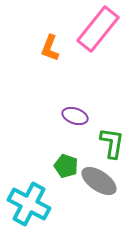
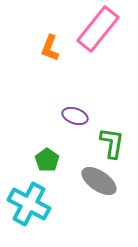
green pentagon: moved 19 px left, 6 px up; rotated 15 degrees clockwise
